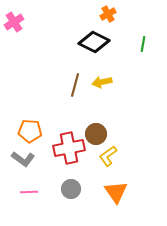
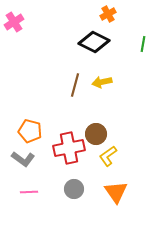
orange pentagon: rotated 10 degrees clockwise
gray circle: moved 3 px right
